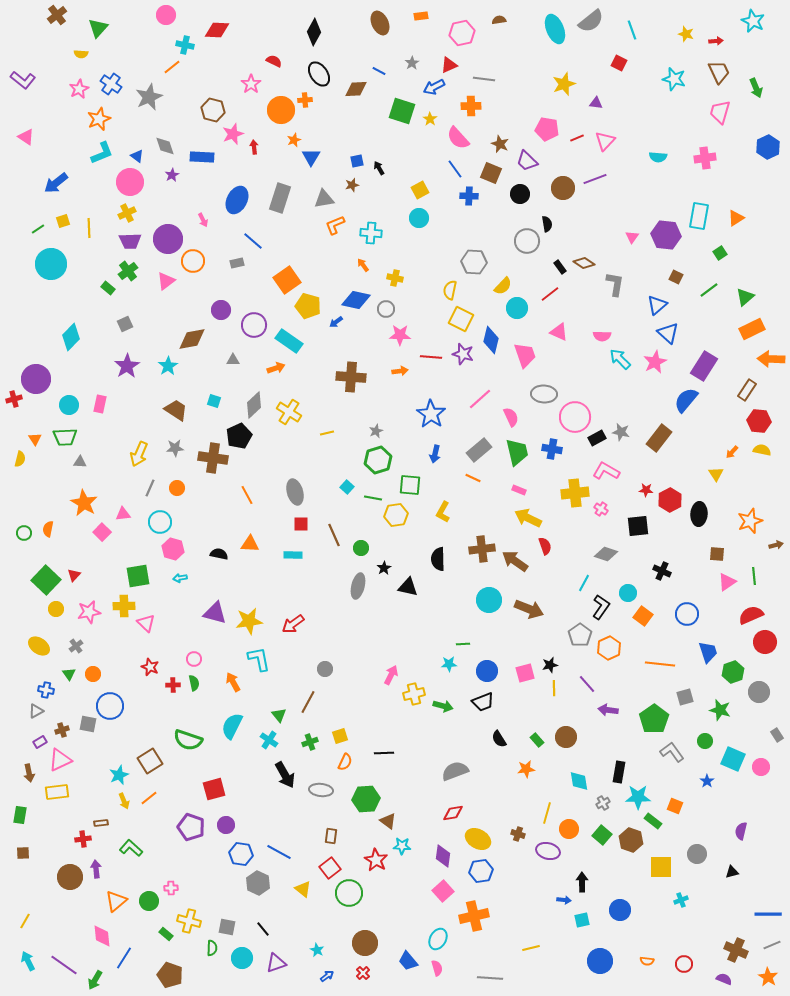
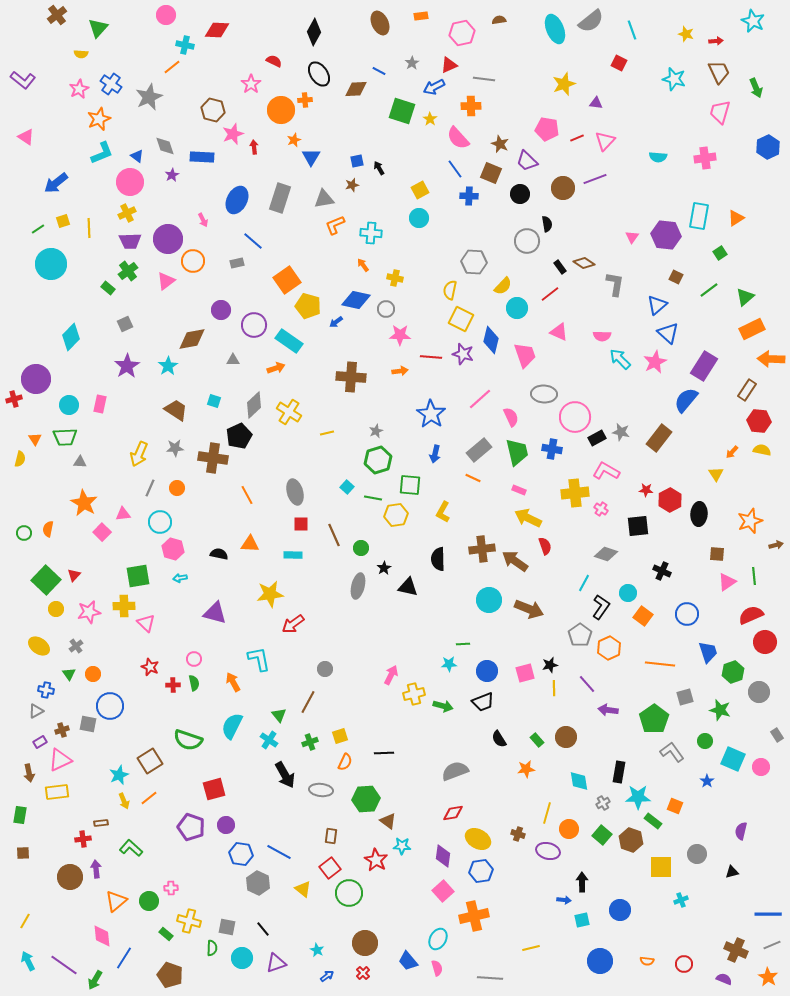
yellow star at (249, 621): moved 21 px right, 27 px up
